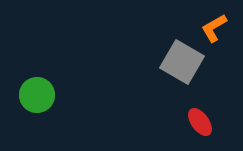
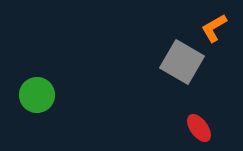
red ellipse: moved 1 px left, 6 px down
